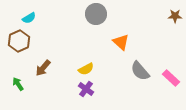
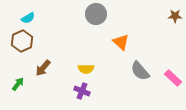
cyan semicircle: moved 1 px left
brown hexagon: moved 3 px right
yellow semicircle: rotated 28 degrees clockwise
pink rectangle: moved 2 px right
green arrow: rotated 72 degrees clockwise
purple cross: moved 4 px left, 2 px down; rotated 14 degrees counterclockwise
